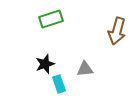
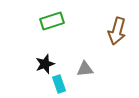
green rectangle: moved 1 px right, 2 px down
